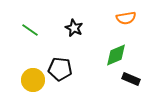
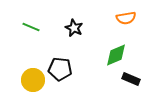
green line: moved 1 px right, 3 px up; rotated 12 degrees counterclockwise
